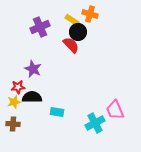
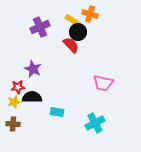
pink trapezoid: moved 12 px left, 27 px up; rotated 55 degrees counterclockwise
